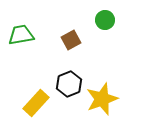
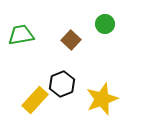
green circle: moved 4 px down
brown square: rotated 18 degrees counterclockwise
black hexagon: moved 7 px left
yellow rectangle: moved 1 px left, 3 px up
